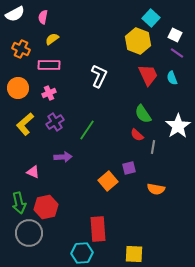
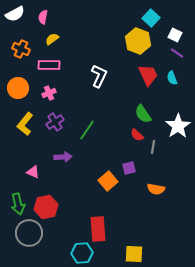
yellow L-shape: rotated 10 degrees counterclockwise
green arrow: moved 1 px left, 1 px down
